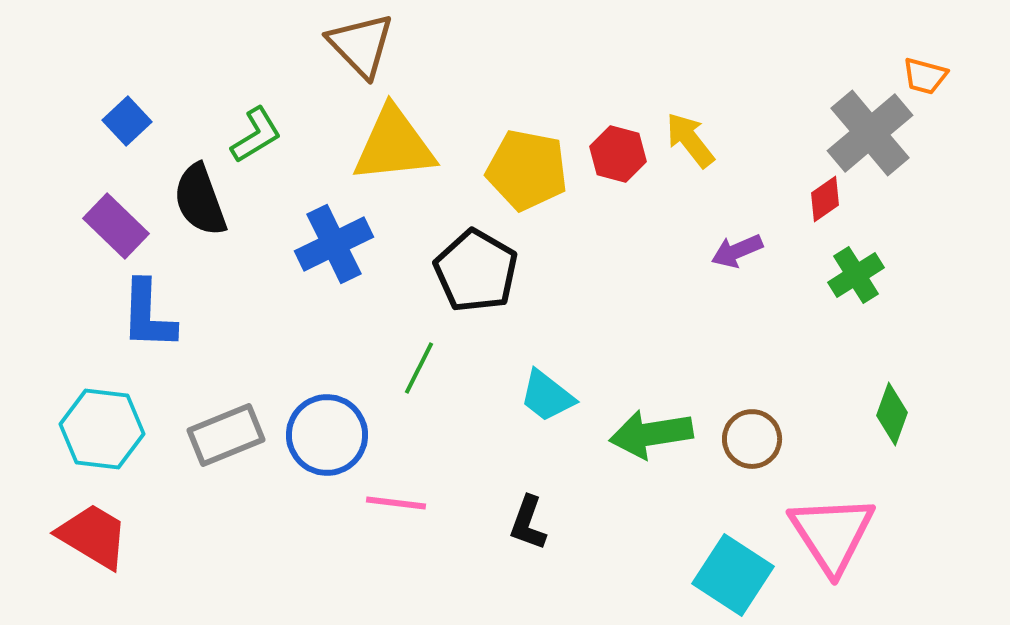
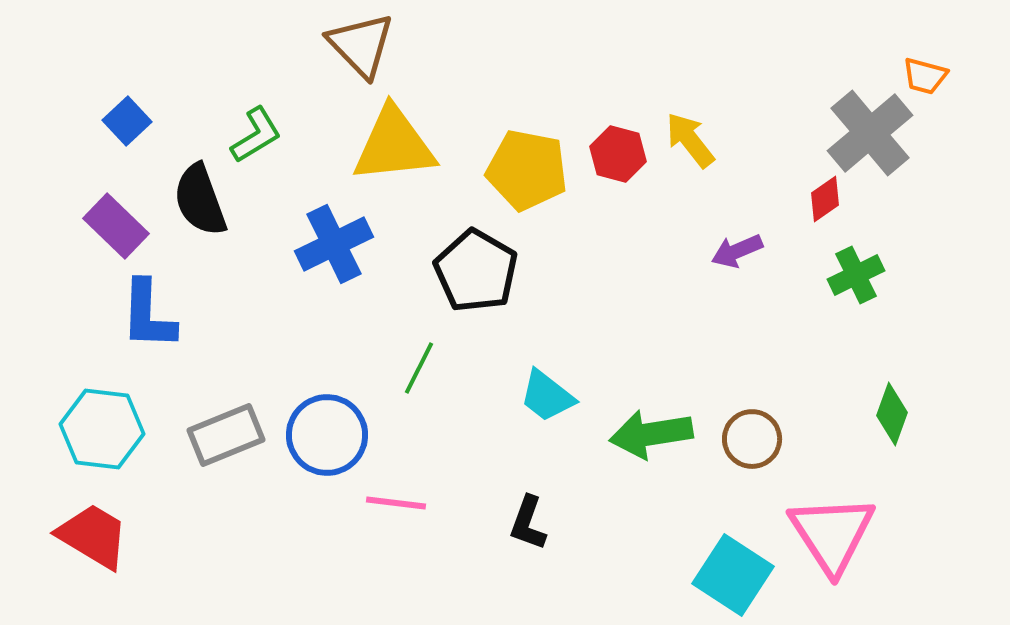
green cross: rotated 6 degrees clockwise
